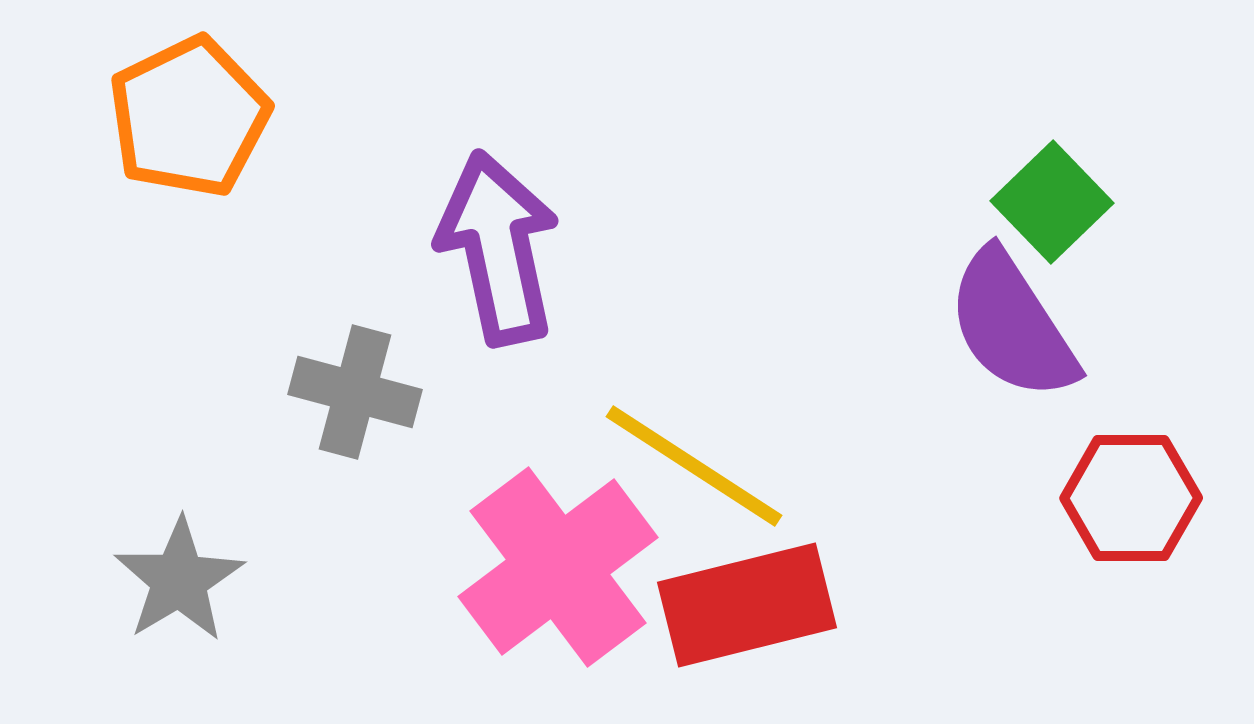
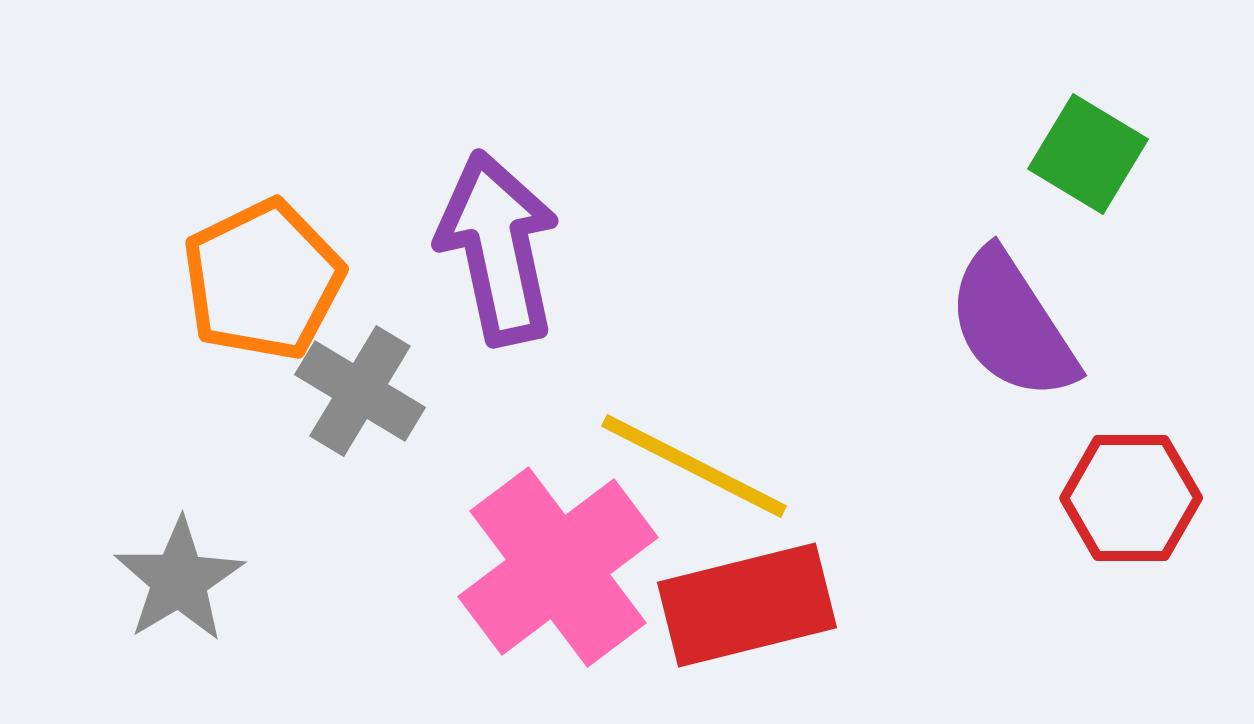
orange pentagon: moved 74 px right, 163 px down
green square: moved 36 px right, 48 px up; rotated 15 degrees counterclockwise
gray cross: moved 5 px right, 1 px up; rotated 16 degrees clockwise
yellow line: rotated 6 degrees counterclockwise
